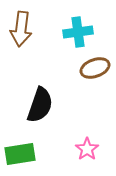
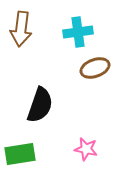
pink star: moved 1 px left; rotated 25 degrees counterclockwise
